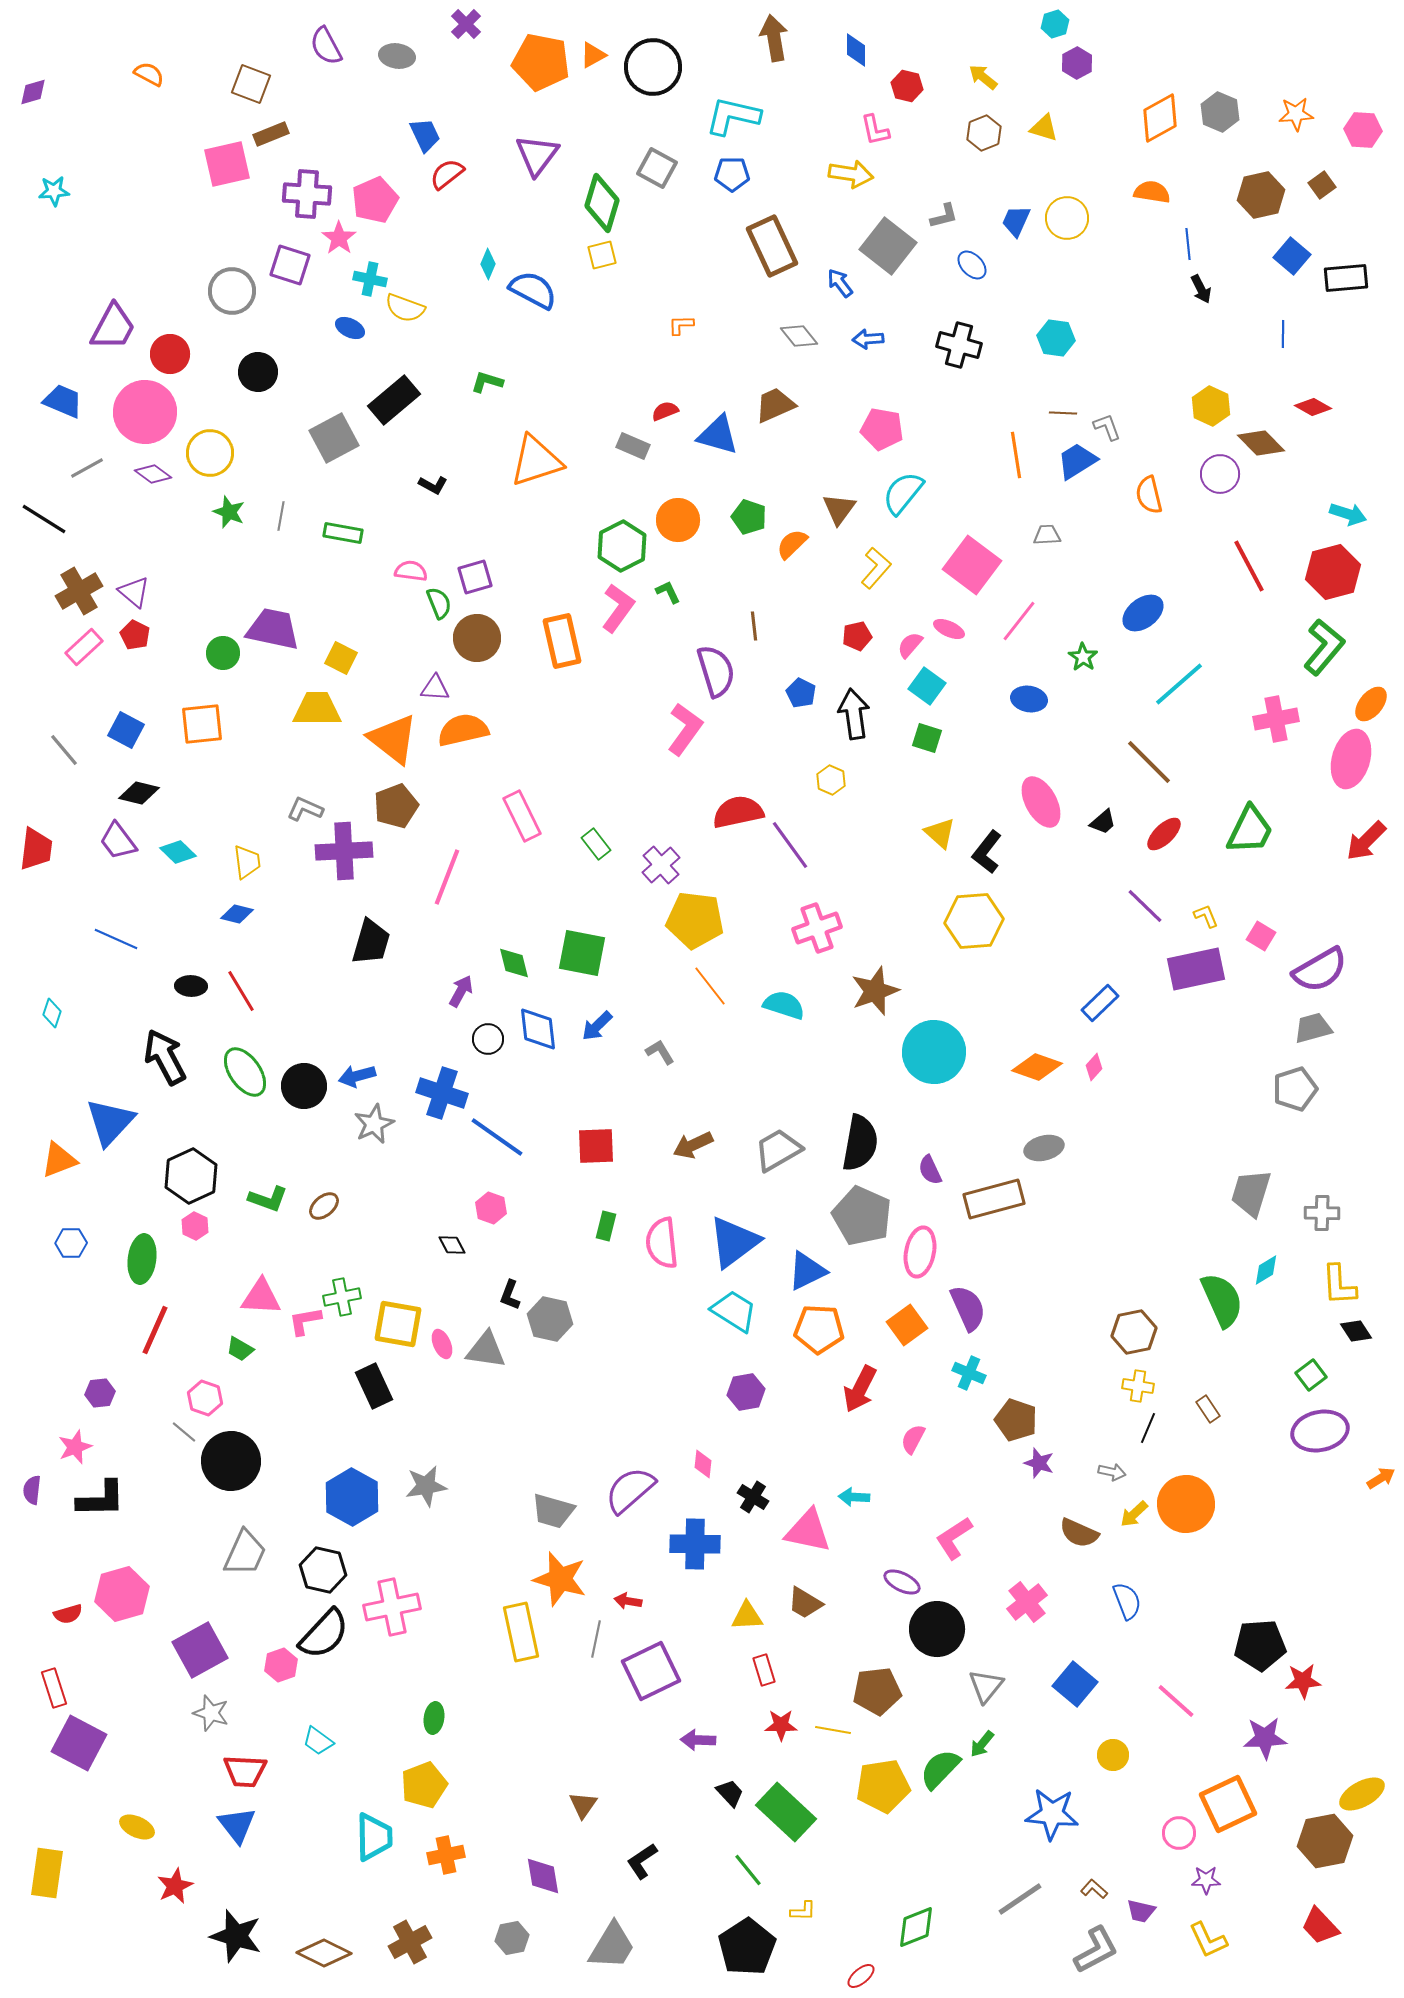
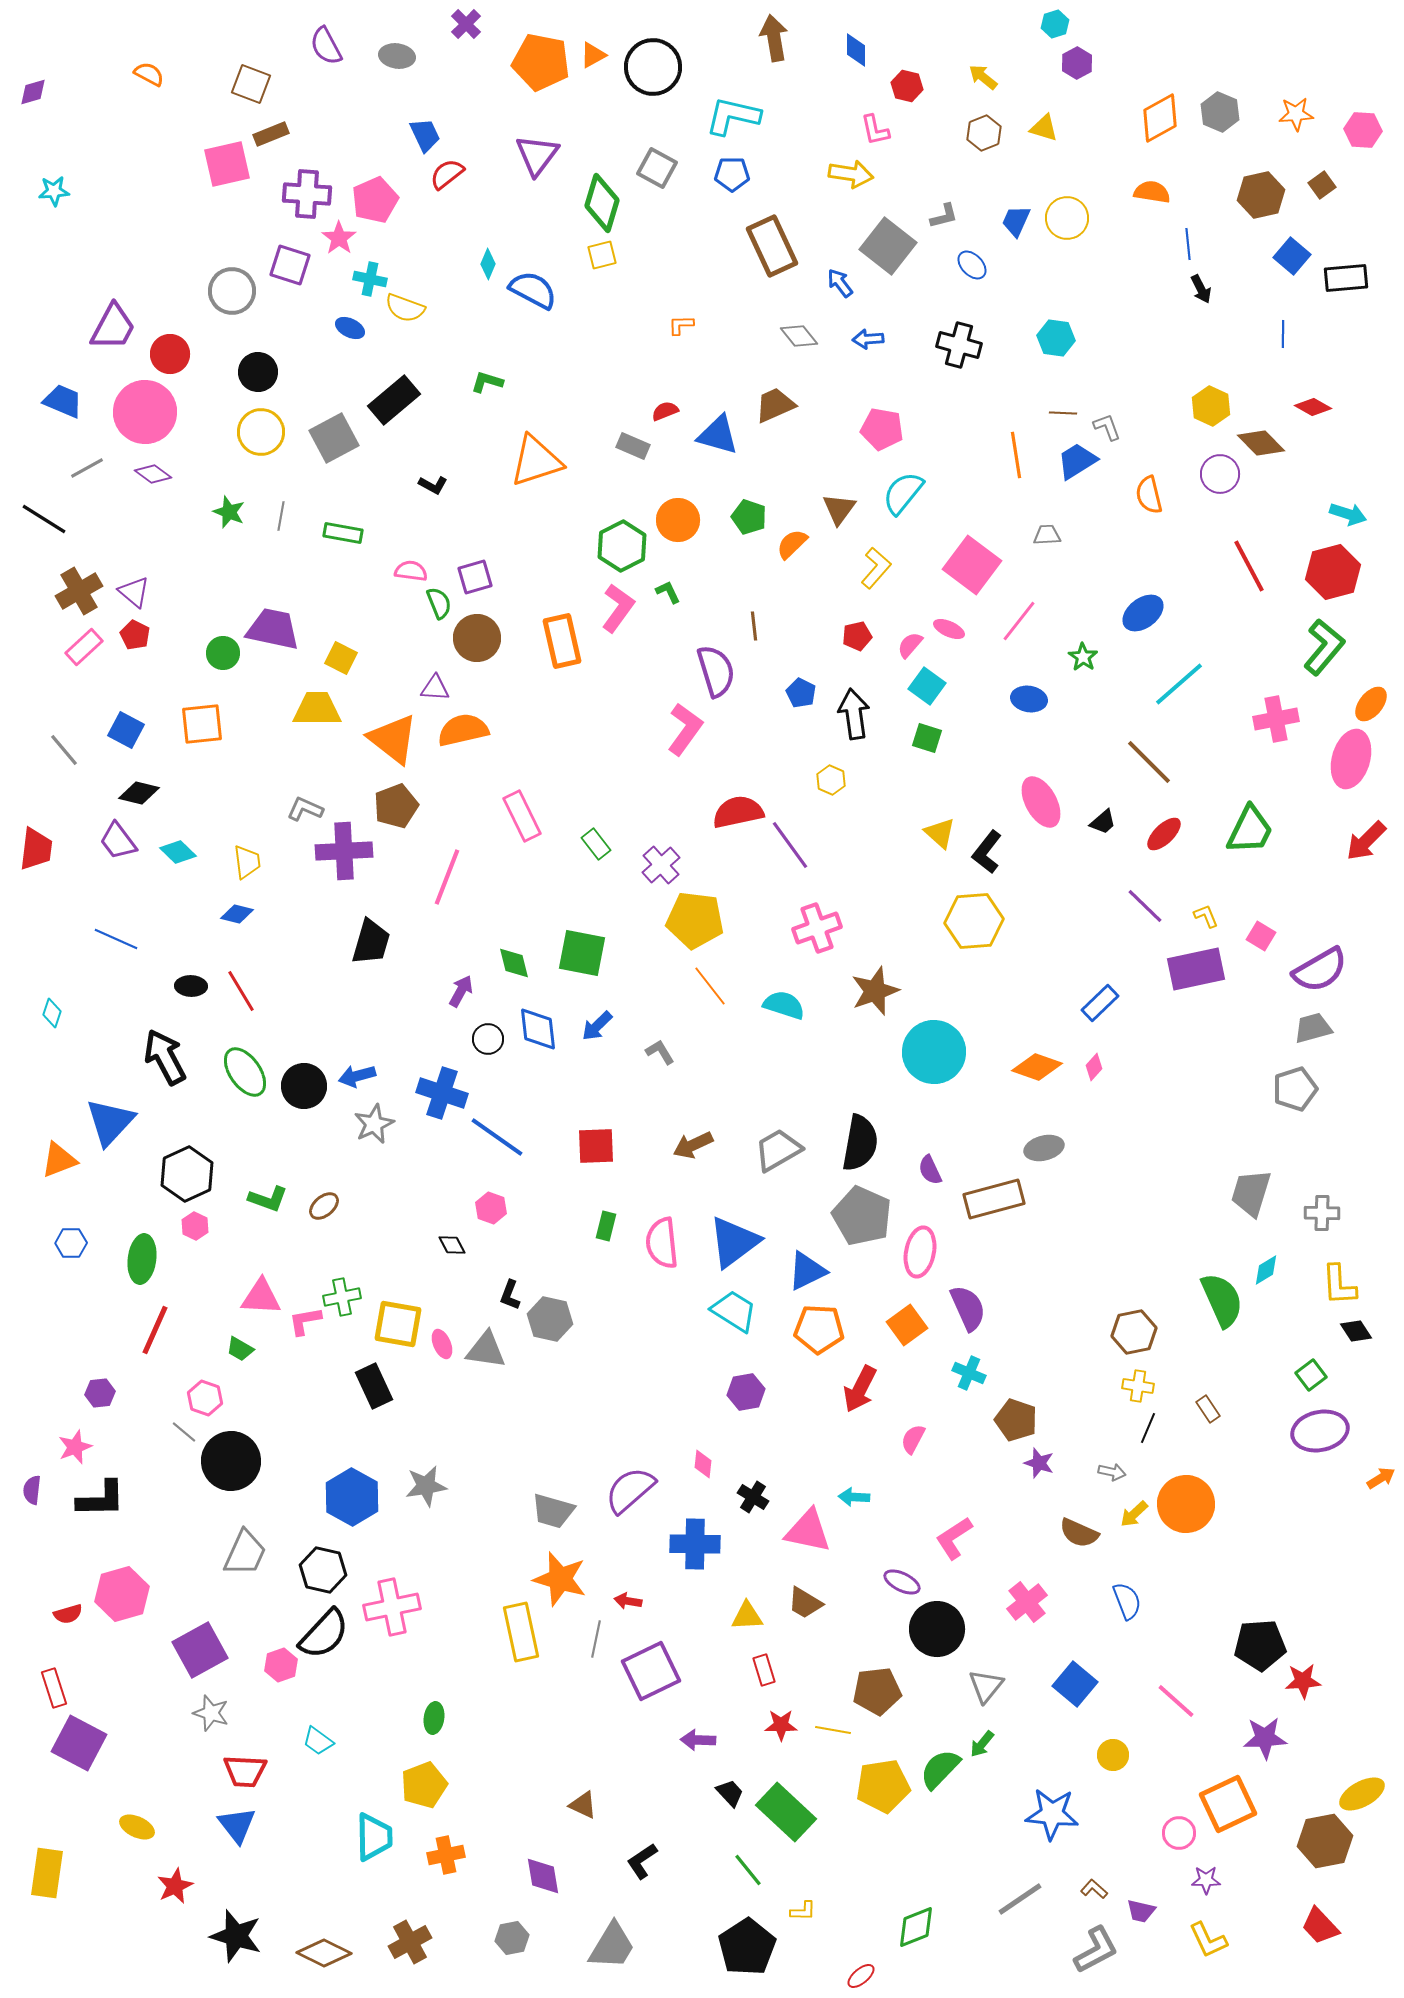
yellow circle at (210, 453): moved 51 px right, 21 px up
black hexagon at (191, 1176): moved 4 px left, 2 px up
brown triangle at (583, 1805): rotated 40 degrees counterclockwise
